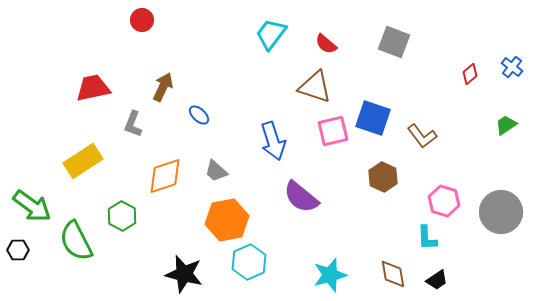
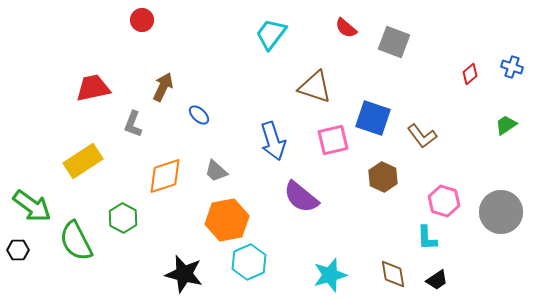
red semicircle: moved 20 px right, 16 px up
blue cross: rotated 20 degrees counterclockwise
pink square: moved 9 px down
green hexagon: moved 1 px right, 2 px down
